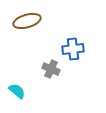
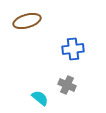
gray cross: moved 16 px right, 16 px down
cyan semicircle: moved 23 px right, 7 px down
